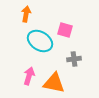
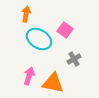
pink square: rotated 21 degrees clockwise
cyan ellipse: moved 1 px left, 2 px up
gray cross: rotated 24 degrees counterclockwise
orange triangle: moved 1 px left
